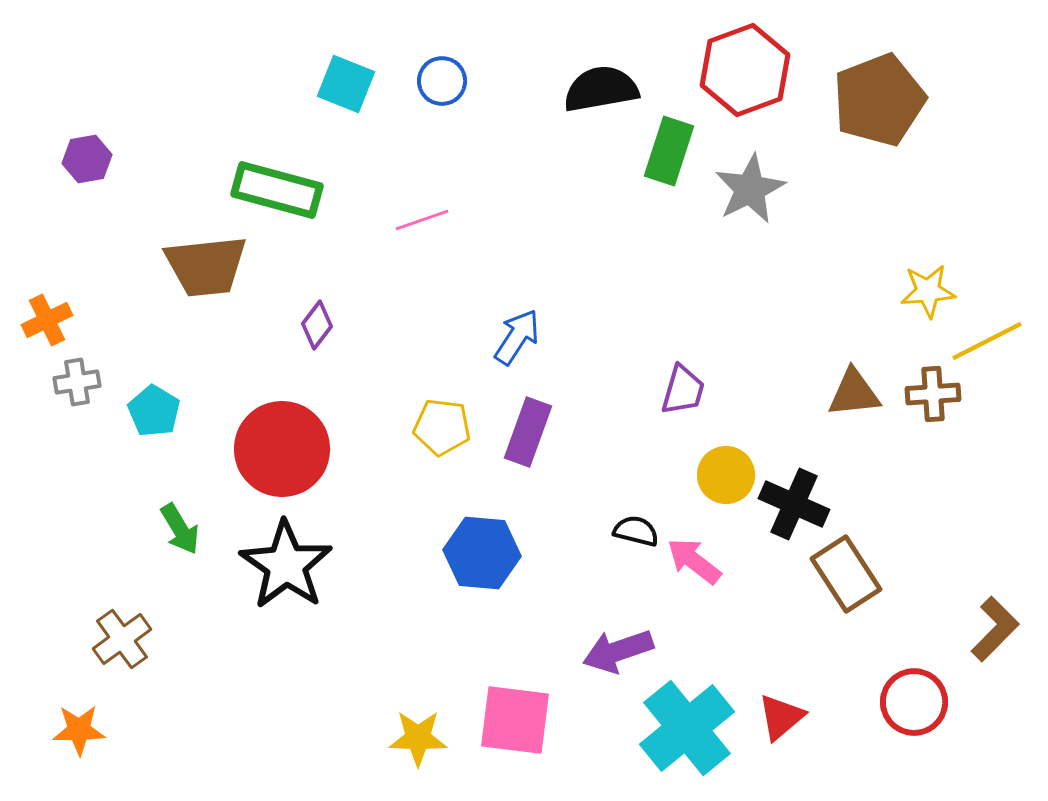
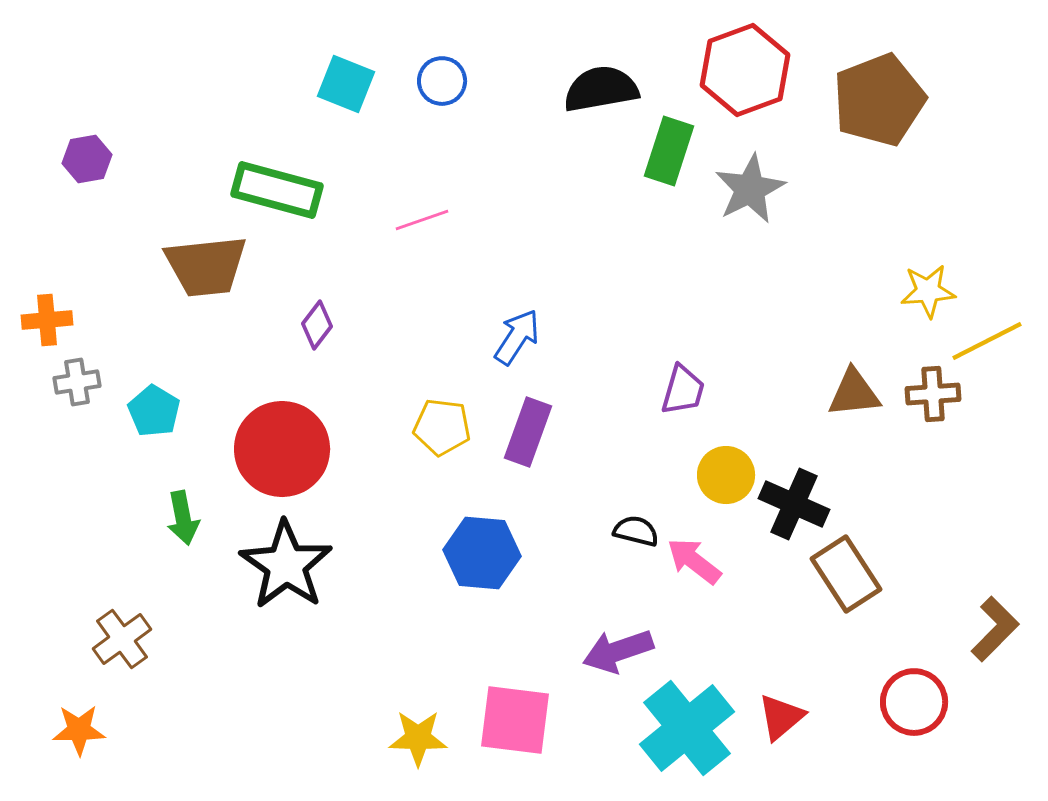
orange cross at (47, 320): rotated 21 degrees clockwise
green arrow at (180, 529): moved 3 px right, 11 px up; rotated 20 degrees clockwise
